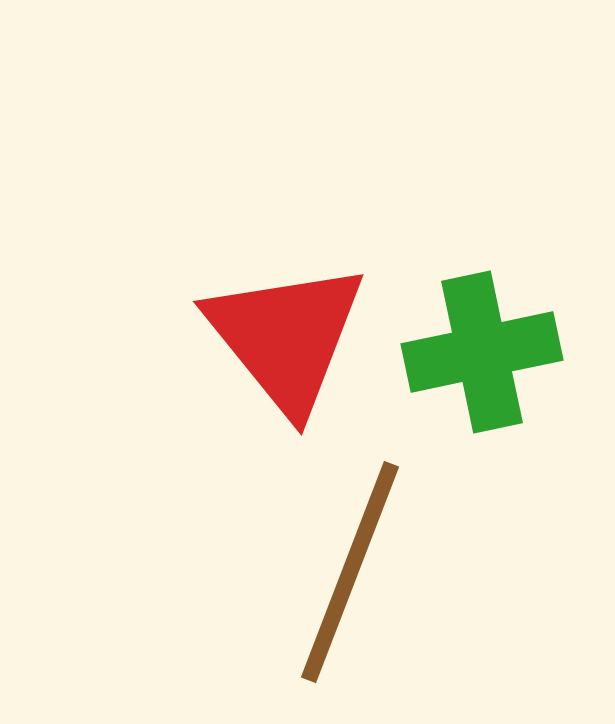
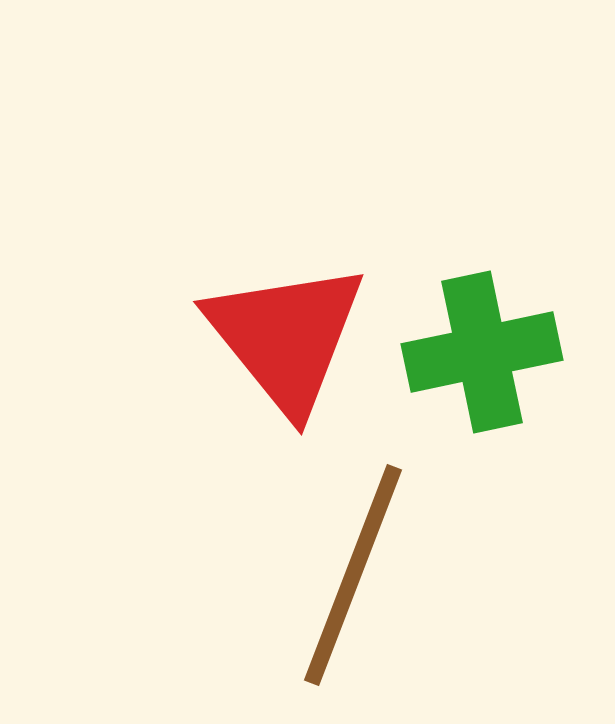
brown line: moved 3 px right, 3 px down
